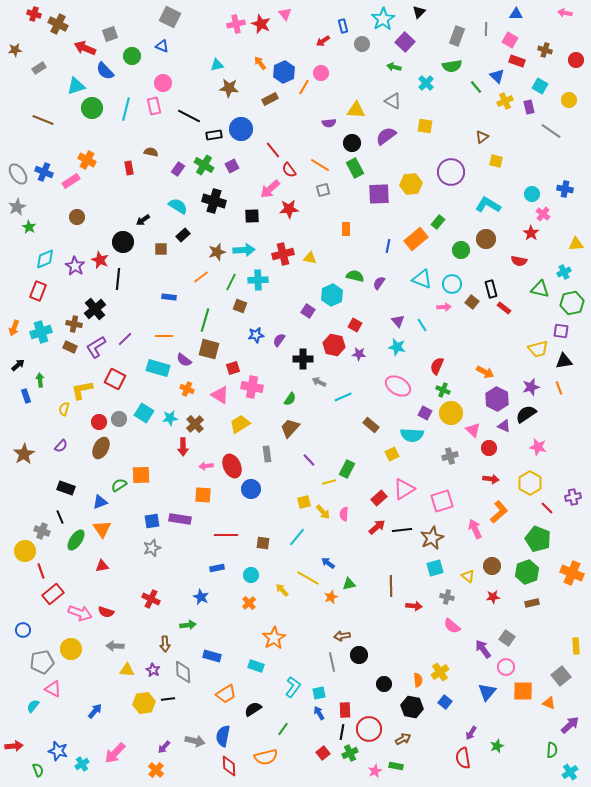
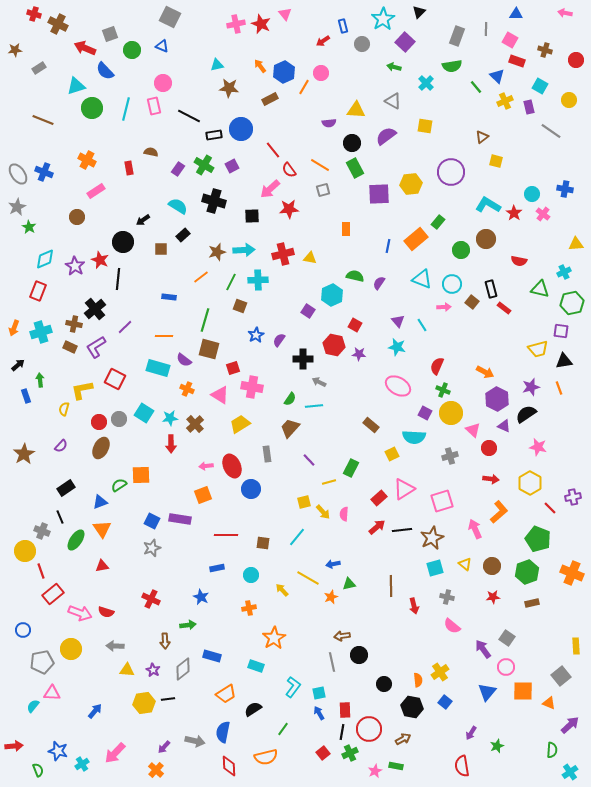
green circle at (132, 56): moved 6 px up
orange arrow at (260, 63): moved 3 px down
pink rectangle at (71, 181): moved 25 px right, 10 px down
red star at (531, 233): moved 17 px left, 20 px up
blue star at (256, 335): rotated 21 degrees counterclockwise
purple line at (125, 339): moved 12 px up
cyan line at (343, 397): moved 29 px left, 9 px down; rotated 18 degrees clockwise
cyan semicircle at (412, 435): moved 2 px right, 2 px down
red arrow at (183, 447): moved 12 px left, 3 px up
green rectangle at (347, 469): moved 4 px right, 1 px up
black rectangle at (66, 488): rotated 54 degrees counterclockwise
orange square at (203, 495): rotated 24 degrees counterclockwise
red line at (547, 508): moved 3 px right
blue square at (152, 521): rotated 35 degrees clockwise
blue arrow at (328, 563): moved 5 px right, 1 px down; rotated 48 degrees counterclockwise
yellow triangle at (468, 576): moved 3 px left, 12 px up
orange cross at (249, 603): moved 5 px down; rotated 32 degrees clockwise
red arrow at (414, 606): rotated 70 degrees clockwise
brown arrow at (165, 644): moved 3 px up
gray diamond at (183, 672): moved 3 px up; rotated 55 degrees clockwise
pink triangle at (53, 689): moved 1 px left, 4 px down; rotated 24 degrees counterclockwise
blue semicircle at (223, 736): moved 4 px up
red semicircle at (463, 758): moved 1 px left, 8 px down
